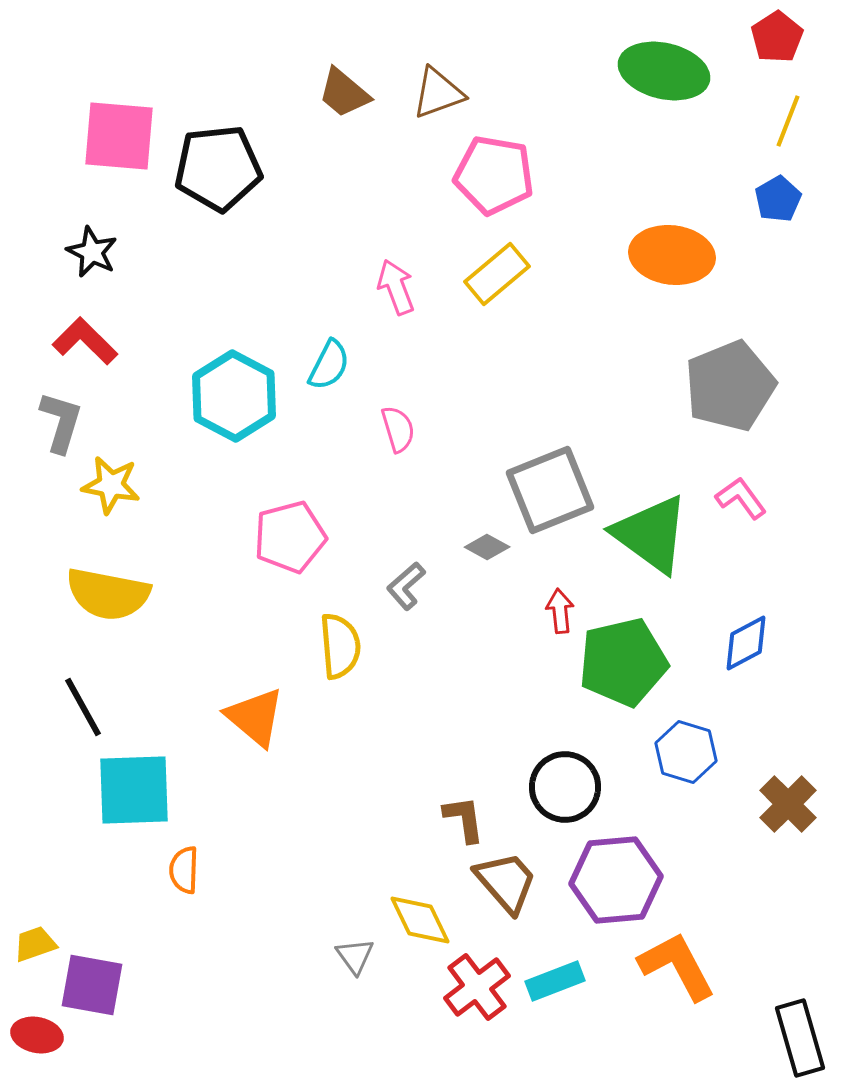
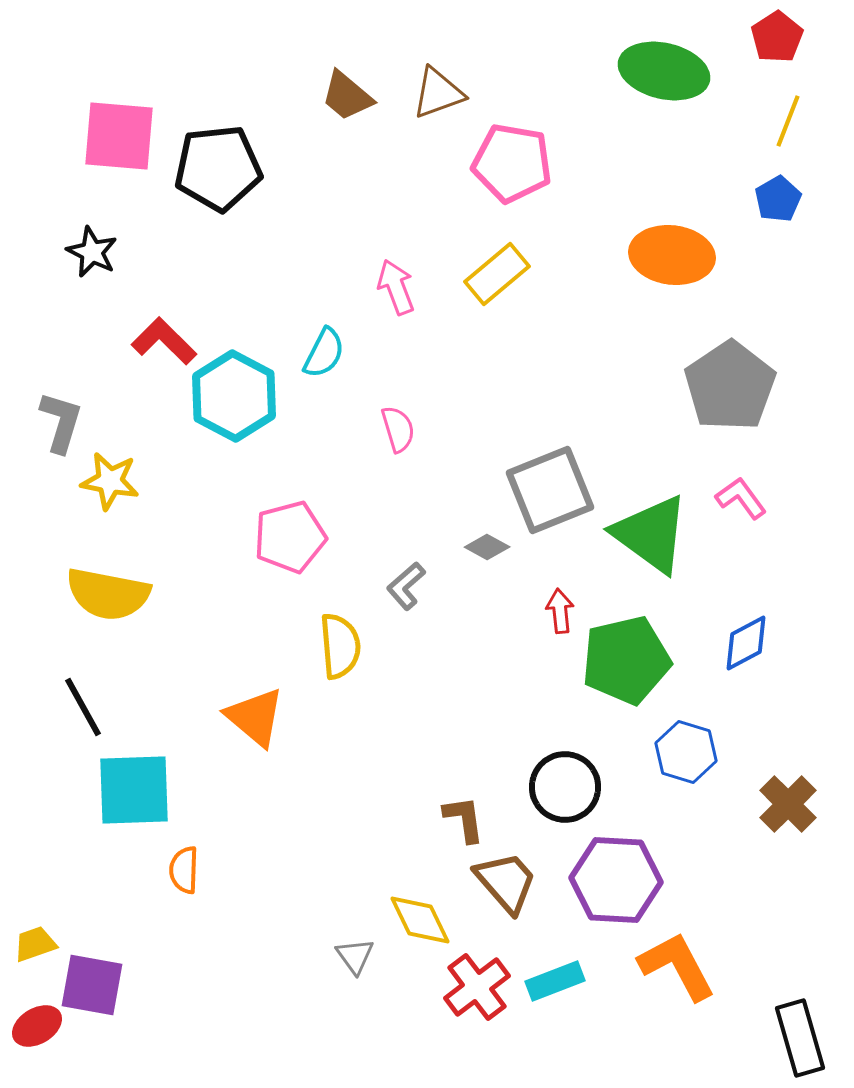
brown trapezoid at (344, 93): moved 3 px right, 3 px down
pink pentagon at (494, 175): moved 18 px right, 12 px up
red L-shape at (85, 341): moved 79 px right
cyan semicircle at (329, 365): moved 5 px left, 12 px up
gray pentagon at (730, 386): rotated 12 degrees counterclockwise
yellow star at (111, 485): moved 1 px left, 4 px up
green pentagon at (623, 662): moved 3 px right, 2 px up
purple hexagon at (616, 880): rotated 8 degrees clockwise
red ellipse at (37, 1035): moved 9 px up; rotated 42 degrees counterclockwise
